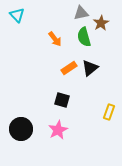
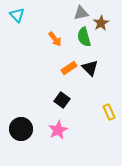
black triangle: rotated 36 degrees counterclockwise
black square: rotated 21 degrees clockwise
yellow rectangle: rotated 42 degrees counterclockwise
